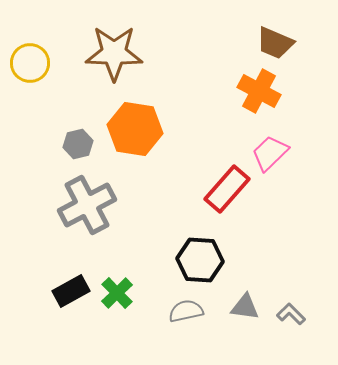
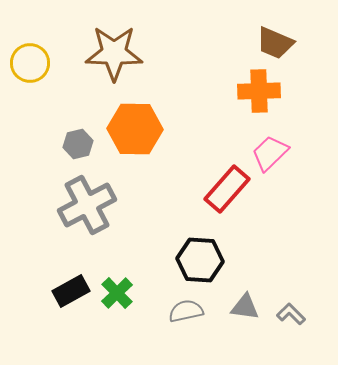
orange cross: rotated 30 degrees counterclockwise
orange hexagon: rotated 8 degrees counterclockwise
